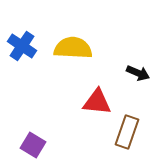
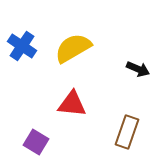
yellow semicircle: rotated 33 degrees counterclockwise
black arrow: moved 4 px up
red triangle: moved 25 px left, 2 px down
purple square: moved 3 px right, 3 px up
